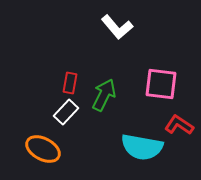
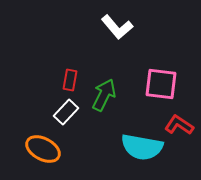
red rectangle: moved 3 px up
